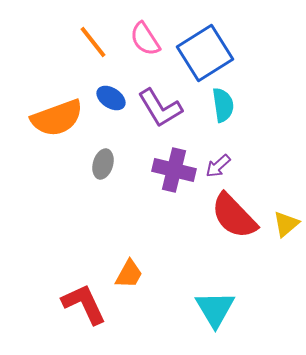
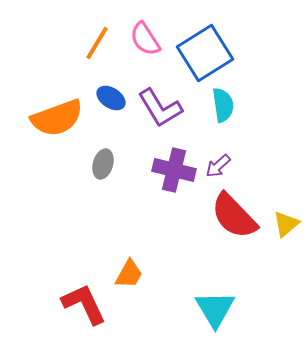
orange line: moved 4 px right, 1 px down; rotated 69 degrees clockwise
